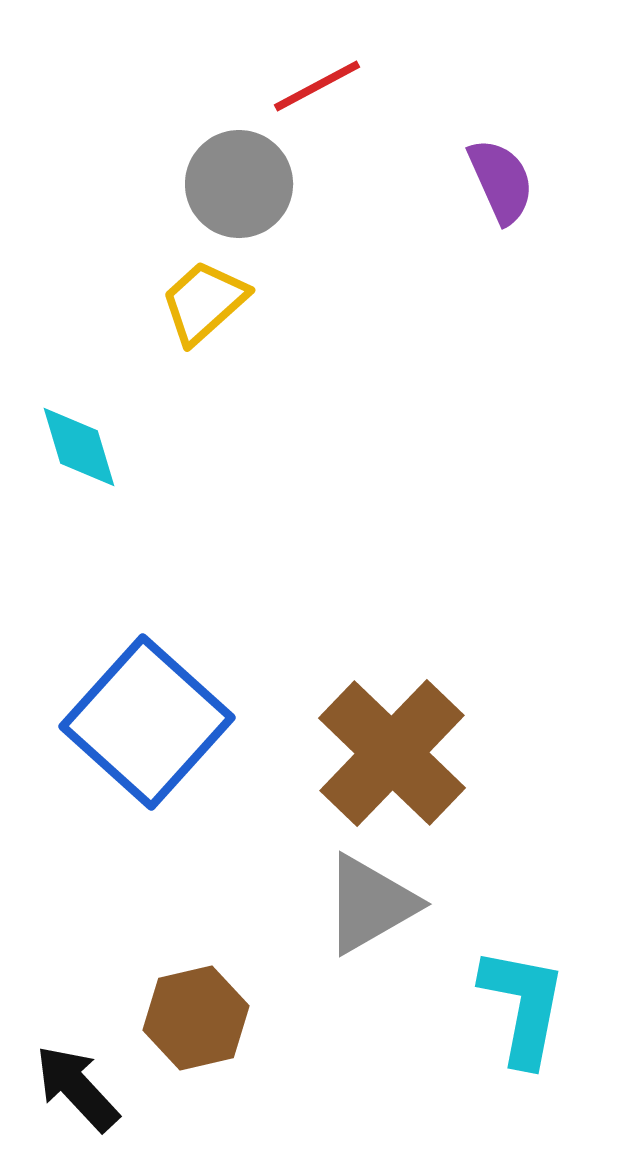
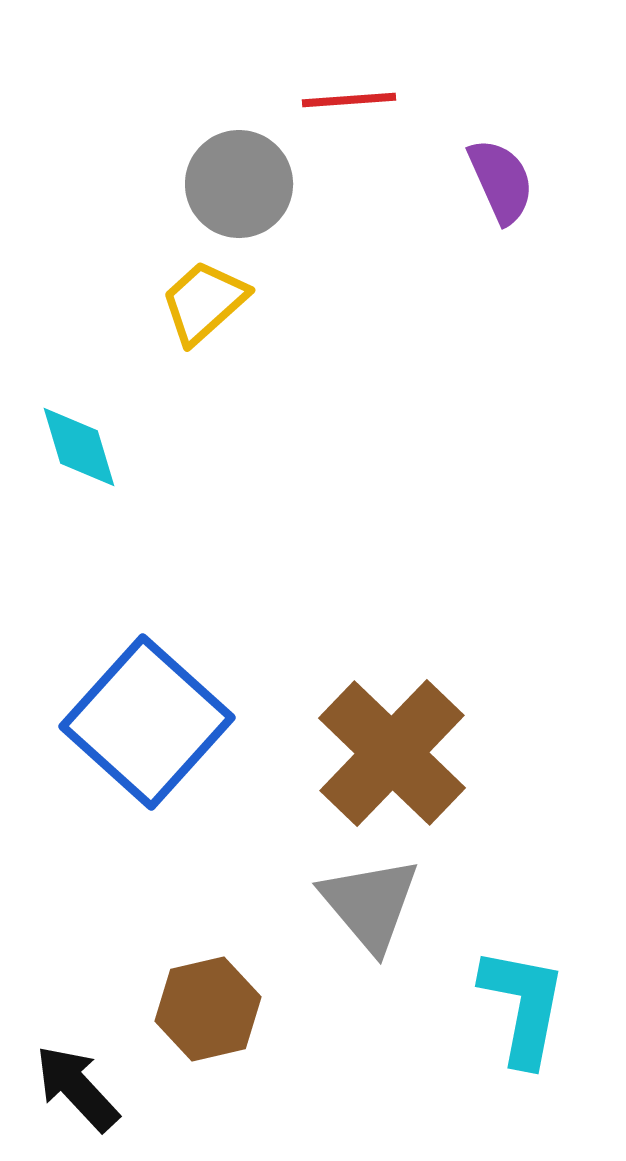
red line: moved 32 px right, 14 px down; rotated 24 degrees clockwise
gray triangle: rotated 40 degrees counterclockwise
brown hexagon: moved 12 px right, 9 px up
